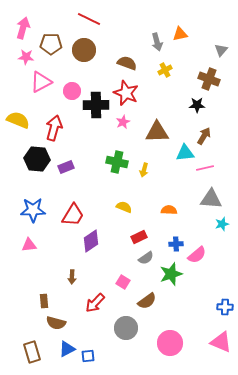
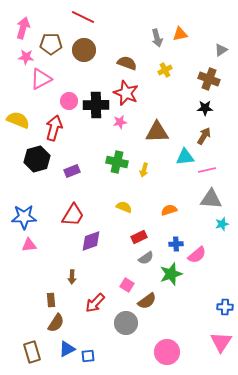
red line at (89, 19): moved 6 px left, 2 px up
gray arrow at (157, 42): moved 4 px up
gray triangle at (221, 50): rotated 16 degrees clockwise
pink triangle at (41, 82): moved 3 px up
pink circle at (72, 91): moved 3 px left, 10 px down
black star at (197, 105): moved 8 px right, 3 px down
pink star at (123, 122): moved 3 px left; rotated 16 degrees clockwise
cyan triangle at (185, 153): moved 4 px down
black hexagon at (37, 159): rotated 20 degrees counterclockwise
purple rectangle at (66, 167): moved 6 px right, 4 px down
pink line at (205, 168): moved 2 px right, 2 px down
blue star at (33, 210): moved 9 px left, 7 px down
orange semicircle at (169, 210): rotated 21 degrees counterclockwise
purple diamond at (91, 241): rotated 15 degrees clockwise
pink square at (123, 282): moved 4 px right, 3 px down
brown rectangle at (44, 301): moved 7 px right, 1 px up
brown semicircle at (56, 323): rotated 72 degrees counterclockwise
gray circle at (126, 328): moved 5 px up
pink triangle at (221, 342): rotated 40 degrees clockwise
pink circle at (170, 343): moved 3 px left, 9 px down
